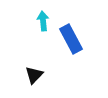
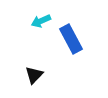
cyan arrow: moved 2 px left; rotated 108 degrees counterclockwise
